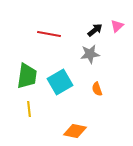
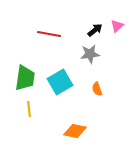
green trapezoid: moved 2 px left, 2 px down
